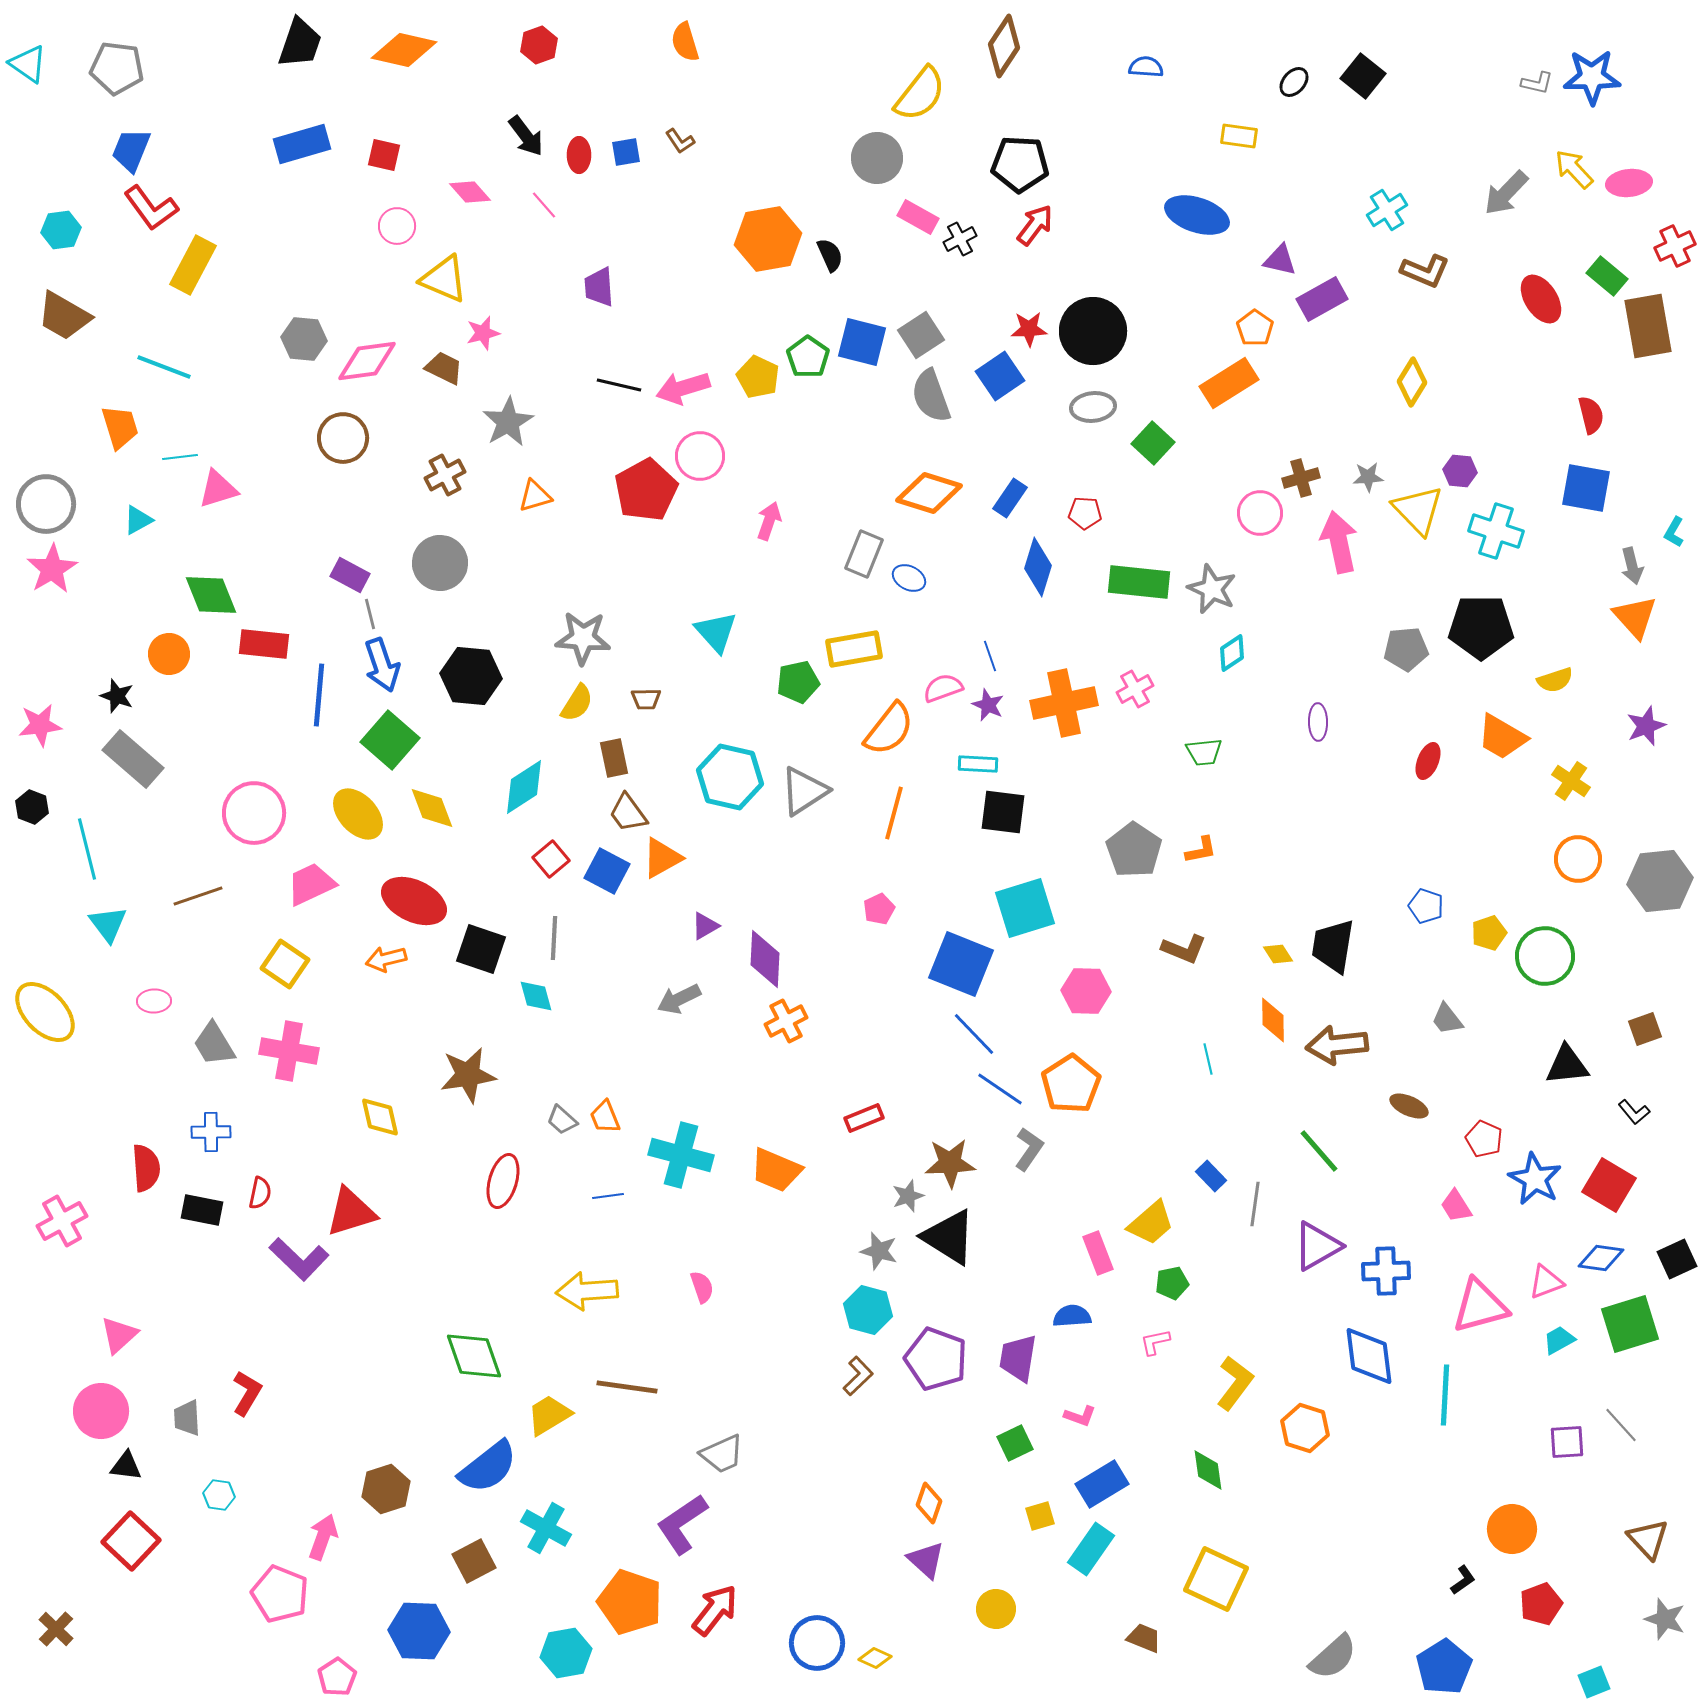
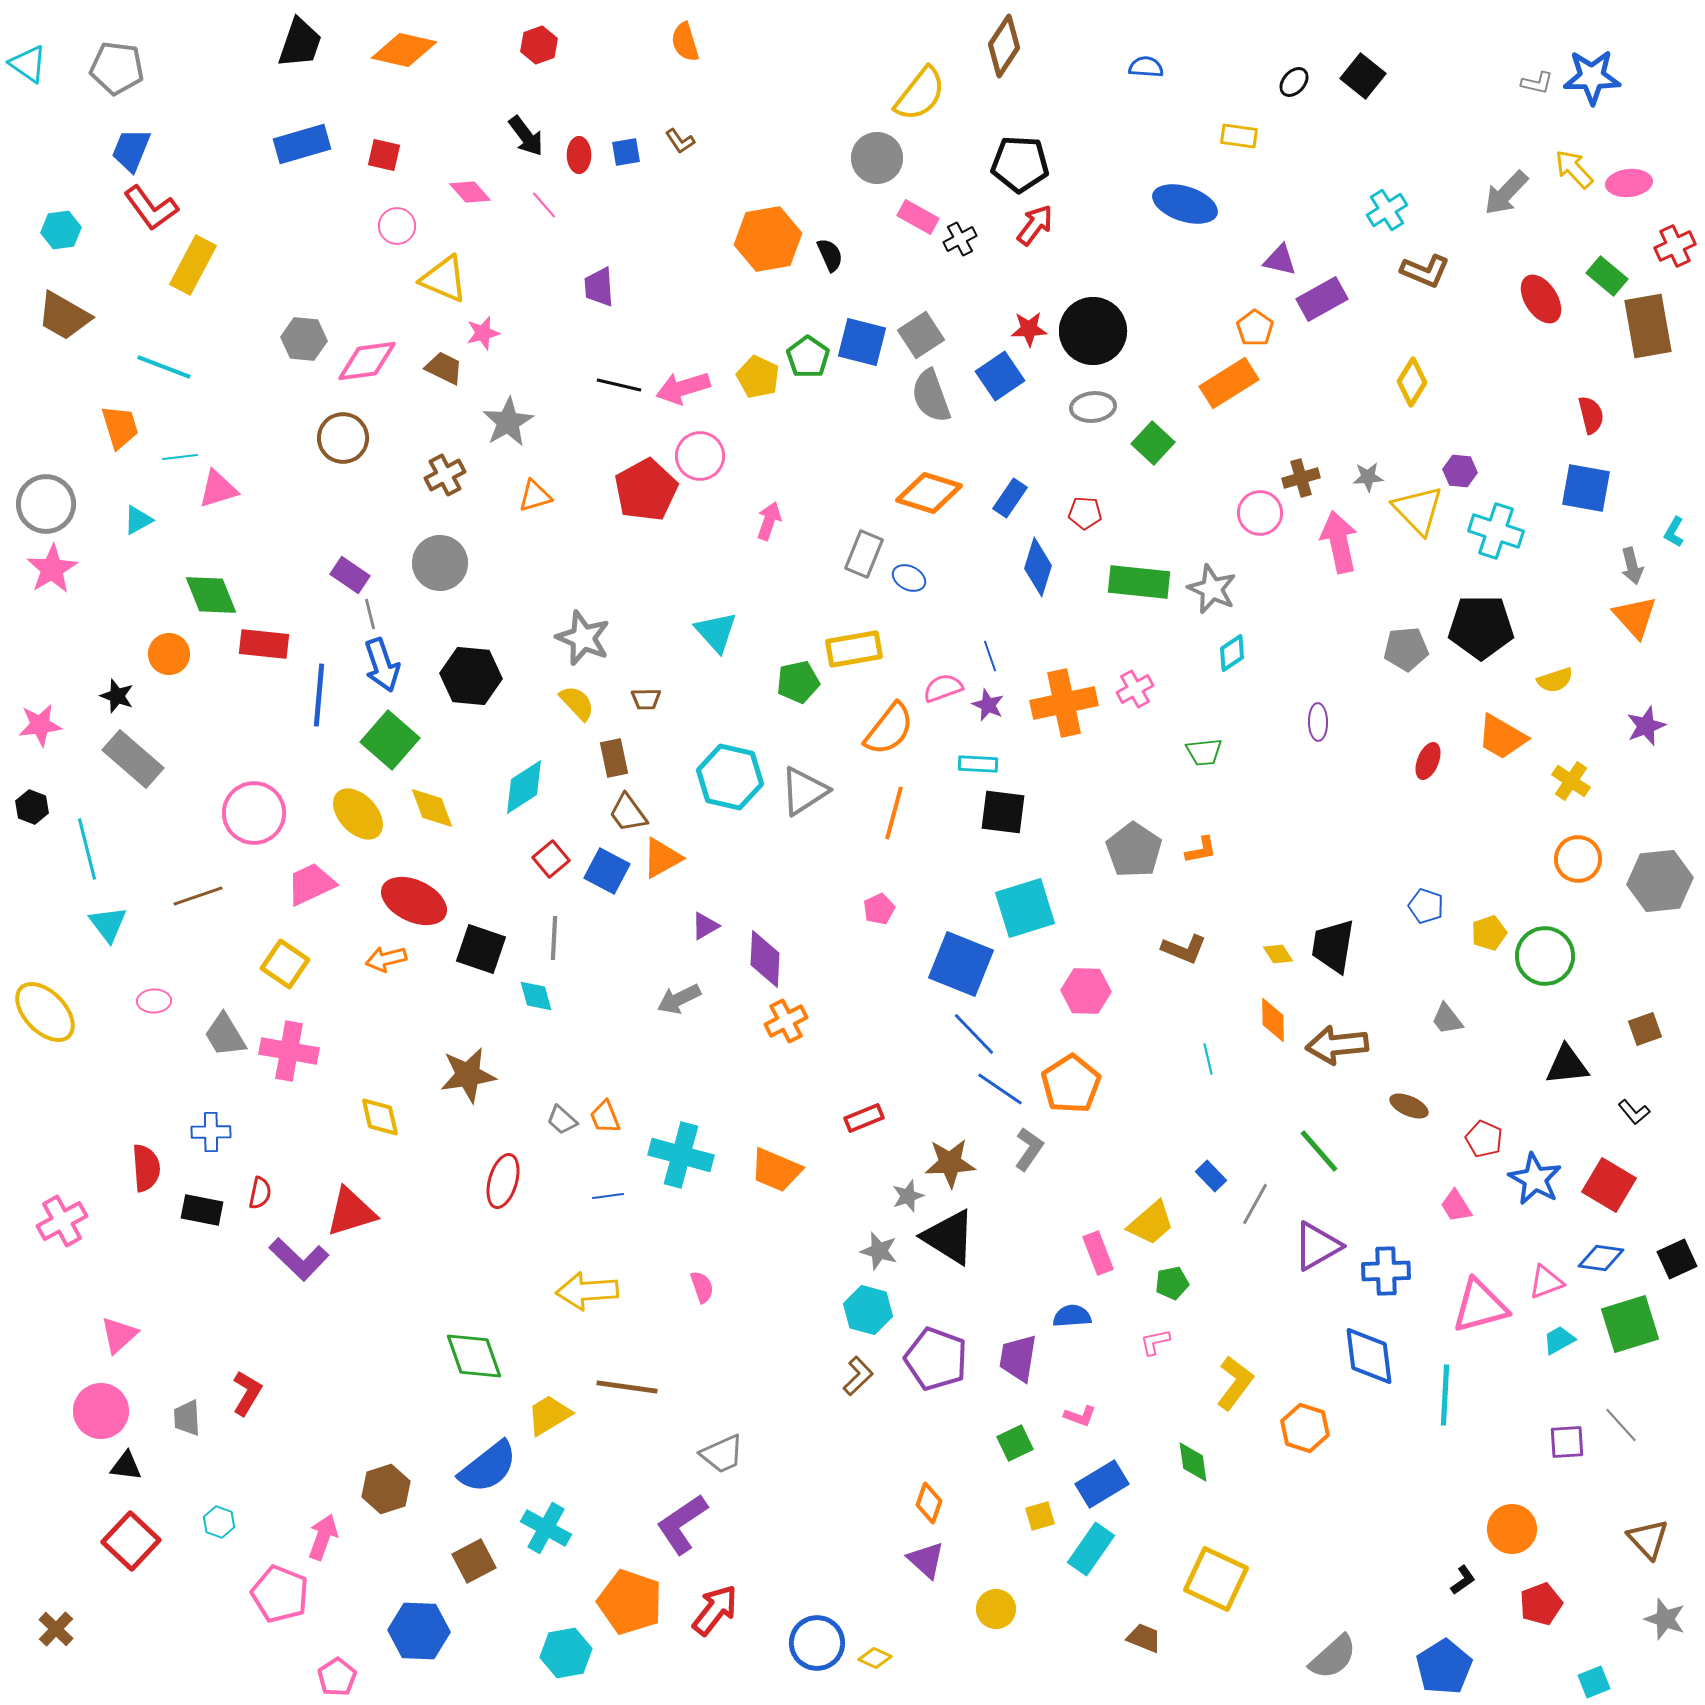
blue ellipse at (1197, 215): moved 12 px left, 11 px up
purple rectangle at (350, 575): rotated 6 degrees clockwise
gray star at (583, 638): rotated 18 degrees clockwise
yellow semicircle at (577, 703): rotated 75 degrees counterclockwise
gray trapezoid at (214, 1044): moved 11 px right, 9 px up
gray line at (1255, 1204): rotated 21 degrees clockwise
green diamond at (1208, 1470): moved 15 px left, 8 px up
cyan hexagon at (219, 1495): moved 27 px down; rotated 12 degrees clockwise
